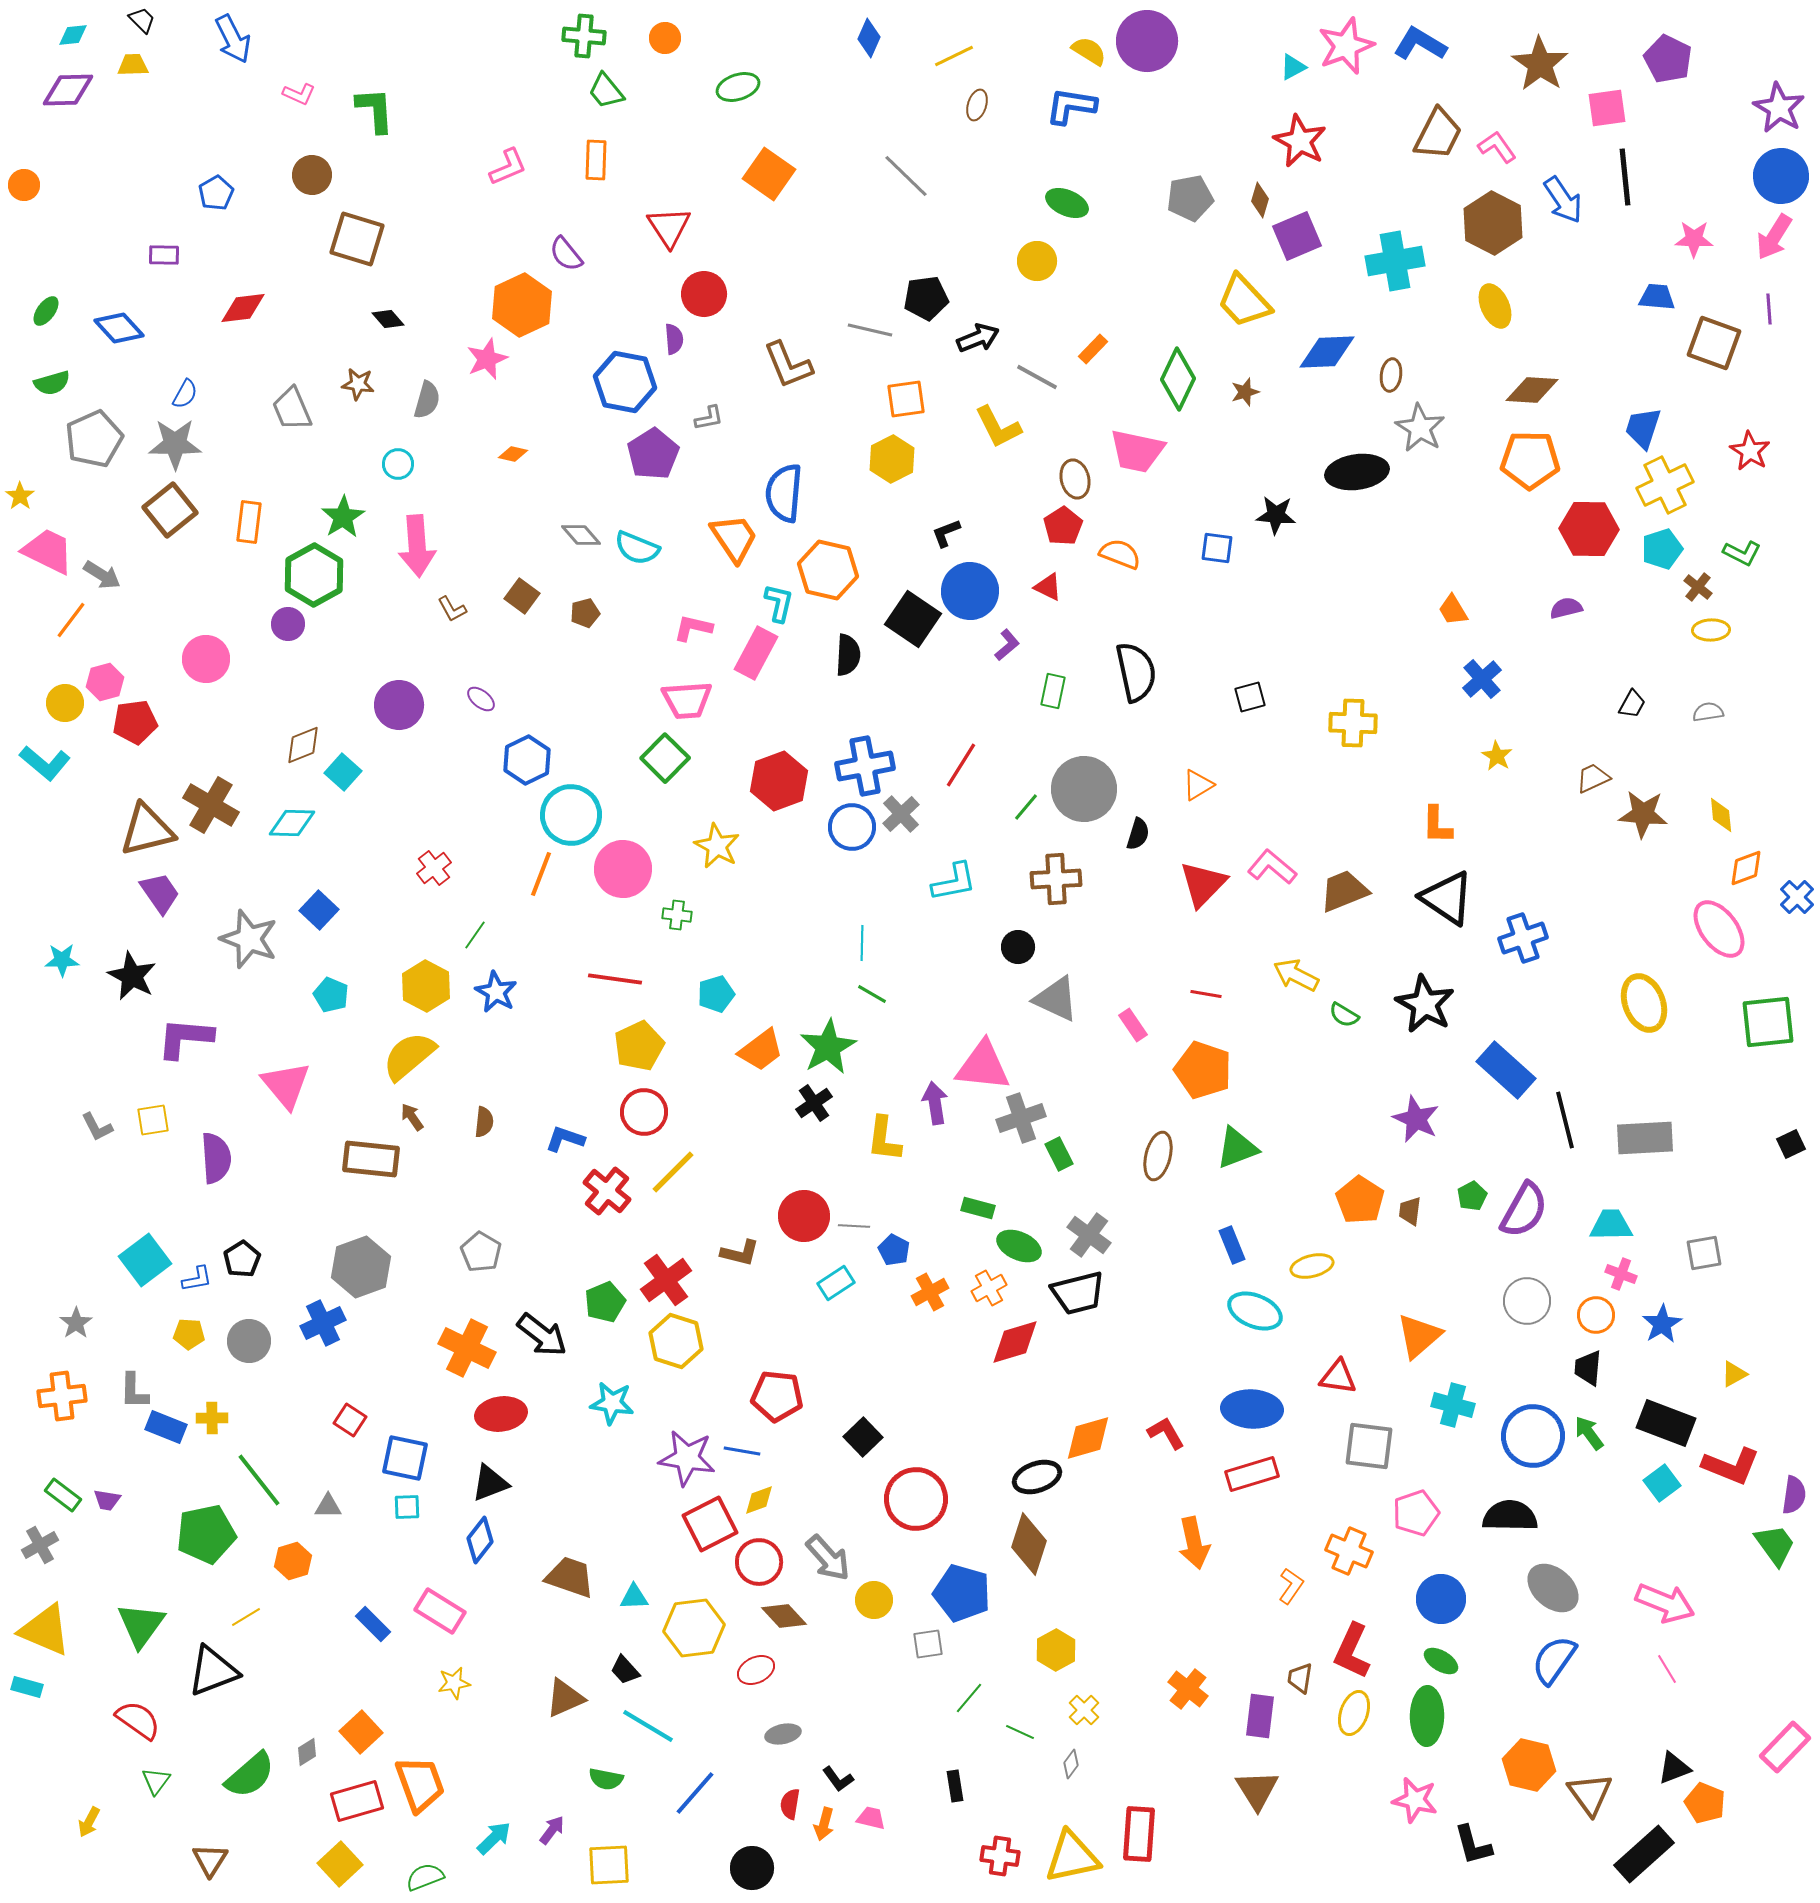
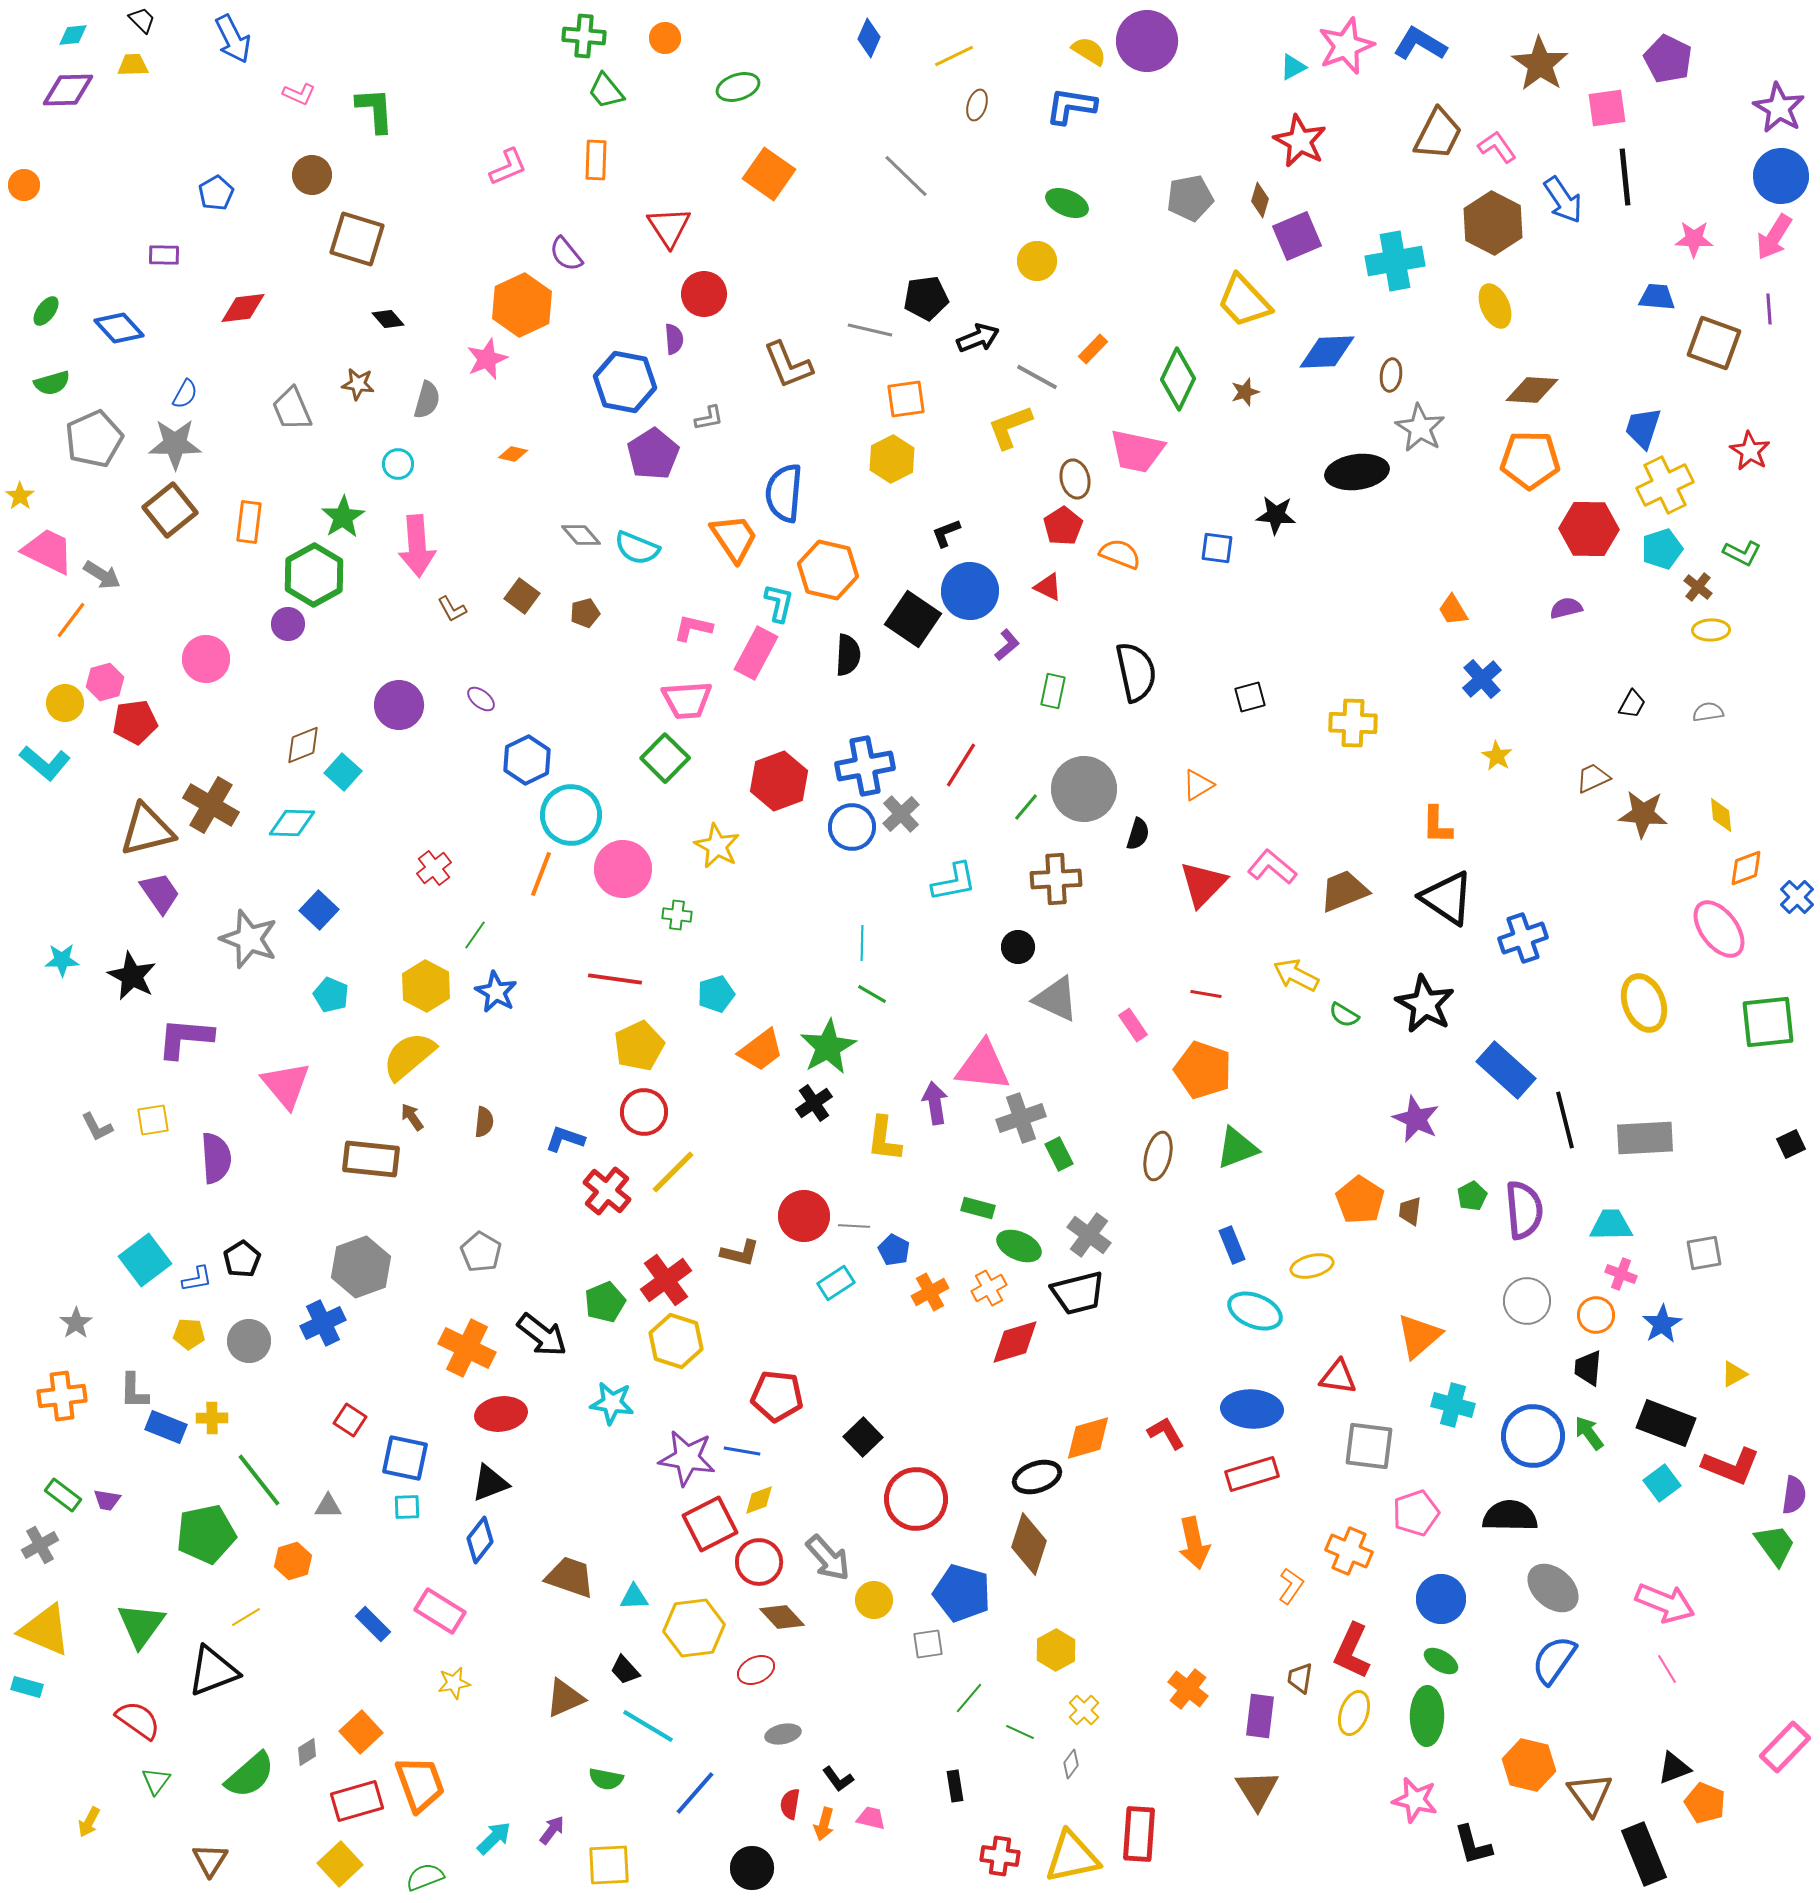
yellow L-shape at (998, 427): moved 12 px right; rotated 96 degrees clockwise
purple semicircle at (1524, 1210): rotated 34 degrees counterclockwise
brown diamond at (784, 1616): moved 2 px left, 1 px down
black rectangle at (1644, 1854): rotated 70 degrees counterclockwise
